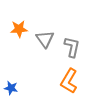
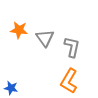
orange star: moved 1 px down; rotated 12 degrees clockwise
gray triangle: moved 1 px up
